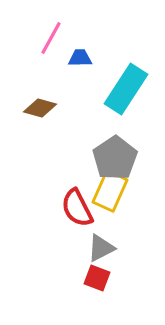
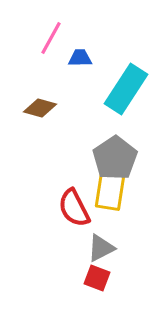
yellow rectangle: rotated 15 degrees counterclockwise
red semicircle: moved 3 px left
